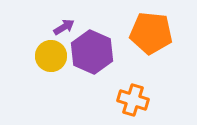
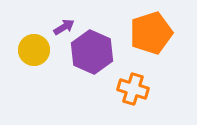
orange pentagon: rotated 24 degrees counterclockwise
yellow circle: moved 17 px left, 6 px up
orange cross: moved 11 px up
